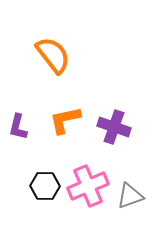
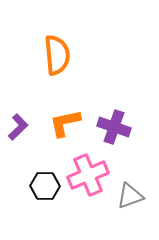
orange semicircle: moved 4 px right; rotated 33 degrees clockwise
orange L-shape: moved 3 px down
purple L-shape: rotated 148 degrees counterclockwise
pink cross: moved 11 px up
